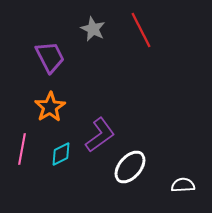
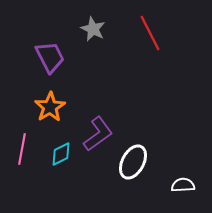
red line: moved 9 px right, 3 px down
purple L-shape: moved 2 px left, 1 px up
white ellipse: moved 3 px right, 5 px up; rotated 12 degrees counterclockwise
